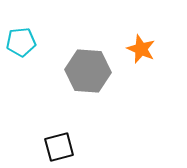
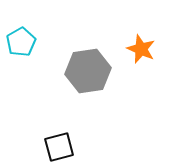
cyan pentagon: rotated 24 degrees counterclockwise
gray hexagon: rotated 12 degrees counterclockwise
